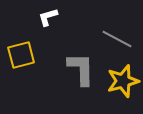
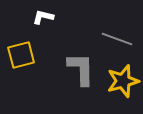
white L-shape: moved 5 px left; rotated 30 degrees clockwise
gray line: rotated 8 degrees counterclockwise
